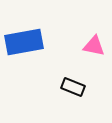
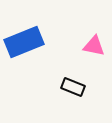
blue rectangle: rotated 12 degrees counterclockwise
